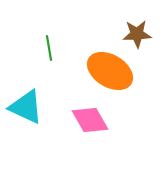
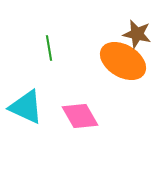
brown star: rotated 16 degrees clockwise
orange ellipse: moved 13 px right, 10 px up
pink diamond: moved 10 px left, 4 px up
